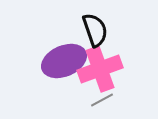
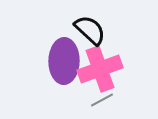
black semicircle: moved 5 px left; rotated 28 degrees counterclockwise
purple ellipse: rotated 66 degrees counterclockwise
